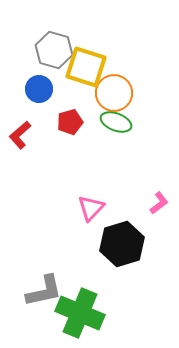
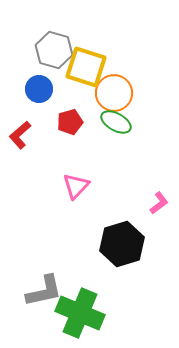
green ellipse: rotated 8 degrees clockwise
pink triangle: moved 15 px left, 22 px up
